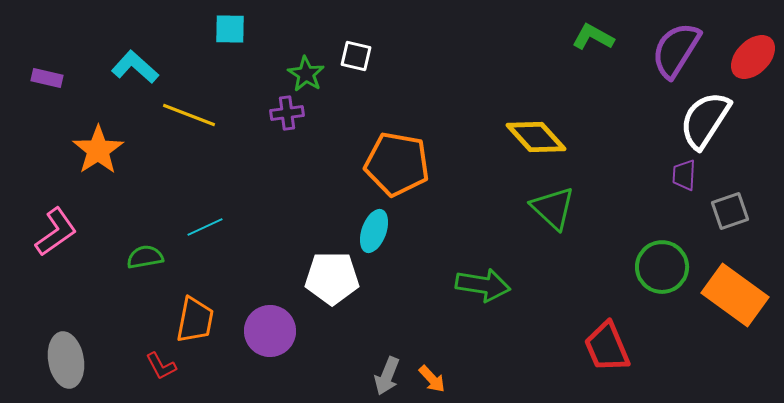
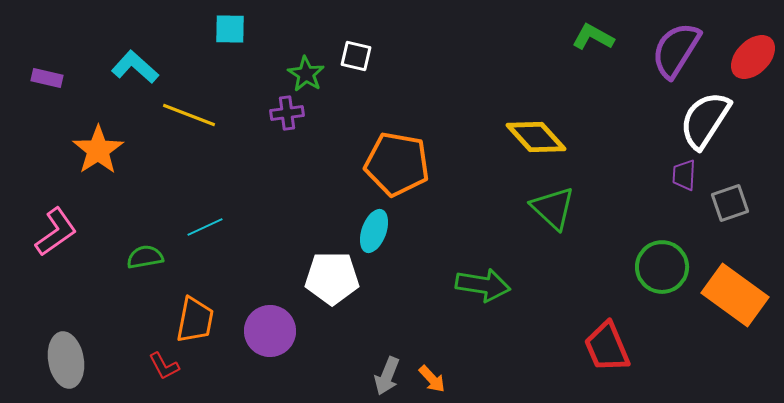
gray square: moved 8 px up
red L-shape: moved 3 px right
